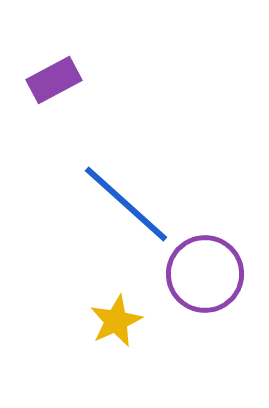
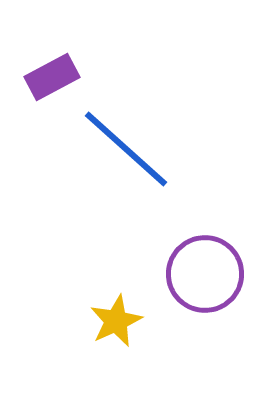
purple rectangle: moved 2 px left, 3 px up
blue line: moved 55 px up
